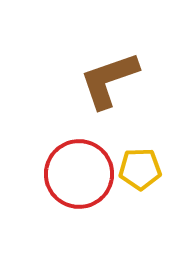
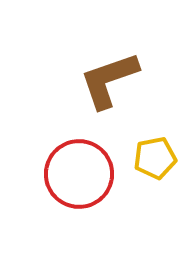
yellow pentagon: moved 15 px right, 11 px up; rotated 9 degrees counterclockwise
